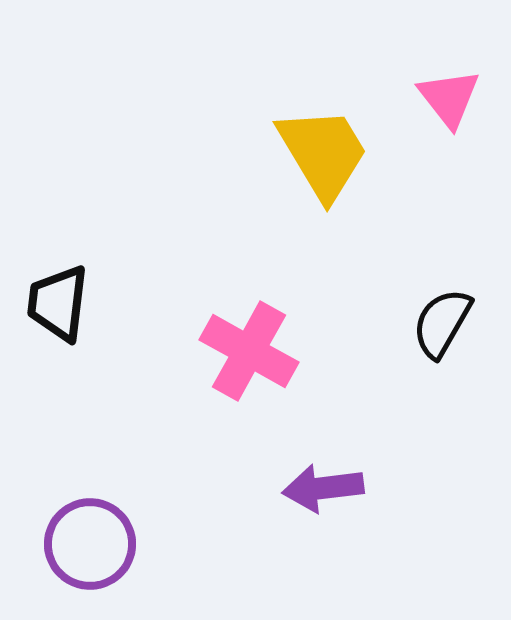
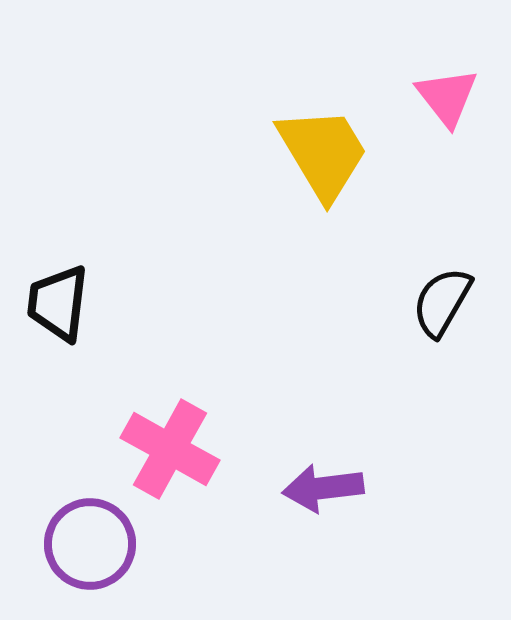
pink triangle: moved 2 px left, 1 px up
black semicircle: moved 21 px up
pink cross: moved 79 px left, 98 px down
